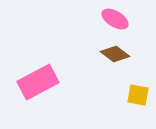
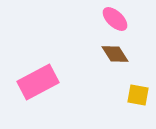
pink ellipse: rotated 12 degrees clockwise
brown diamond: rotated 20 degrees clockwise
